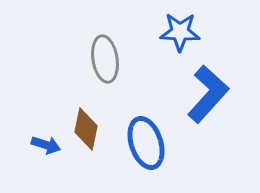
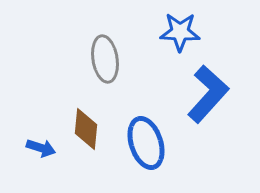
brown diamond: rotated 6 degrees counterclockwise
blue arrow: moved 5 px left, 3 px down
